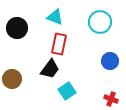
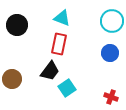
cyan triangle: moved 7 px right, 1 px down
cyan circle: moved 12 px right, 1 px up
black circle: moved 3 px up
blue circle: moved 8 px up
black trapezoid: moved 2 px down
cyan square: moved 3 px up
red cross: moved 2 px up
